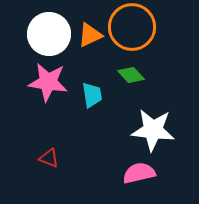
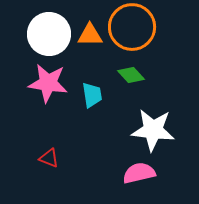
orange triangle: rotated 24 degrees clockwise
pink star: moved 1 px down
